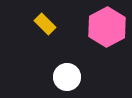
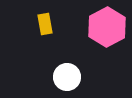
yellow rectangle: rotated 35 degrees clockwise
